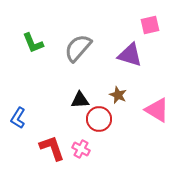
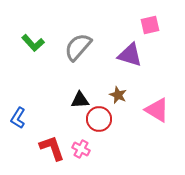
green L-shape: rotated 20 degrees counterclockwise
gray semicircle: moved 1 px up
